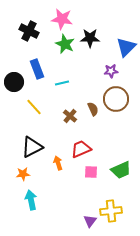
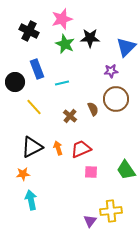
pink star: rotated 25 degrees counterclockwise
black circle: moved 1 px right
orange arrow: moved 15 px up
green trapezoid: moved 5 px right; rotated 80 degrees clockwise
